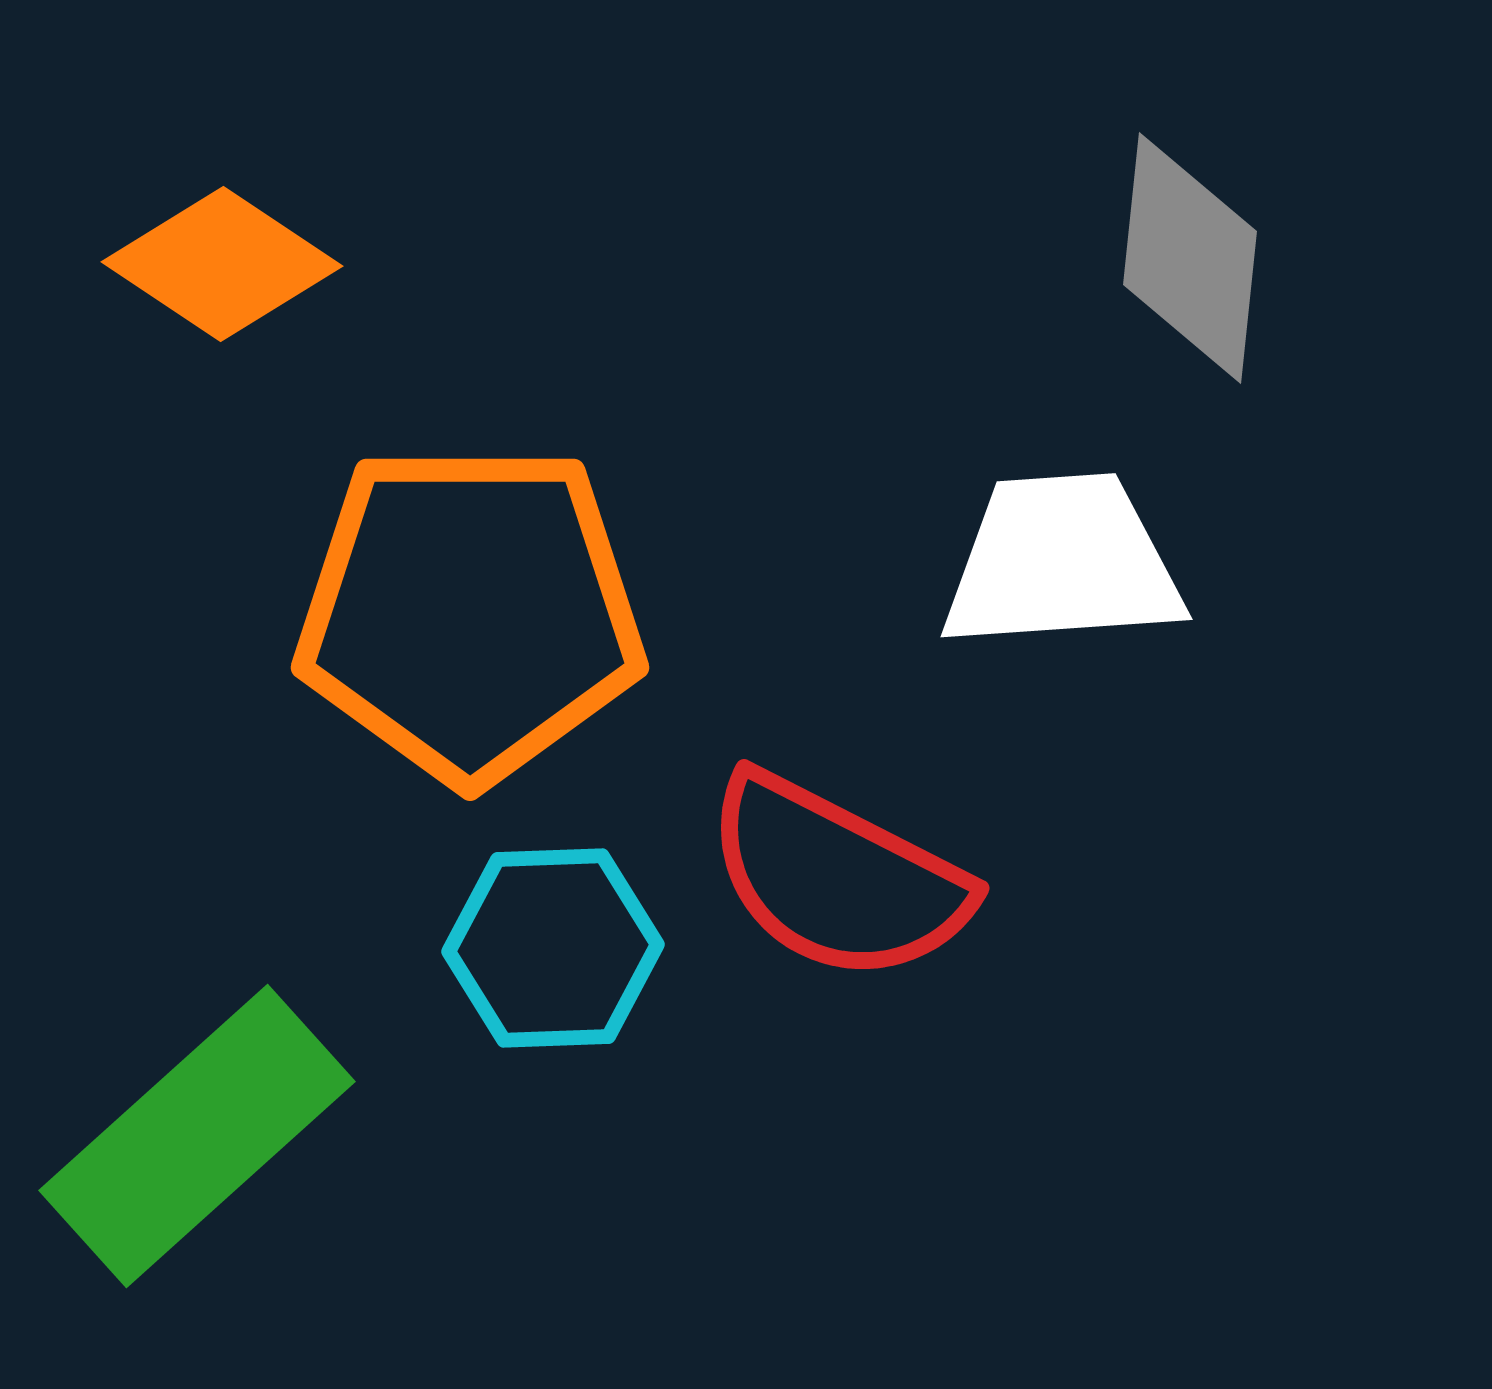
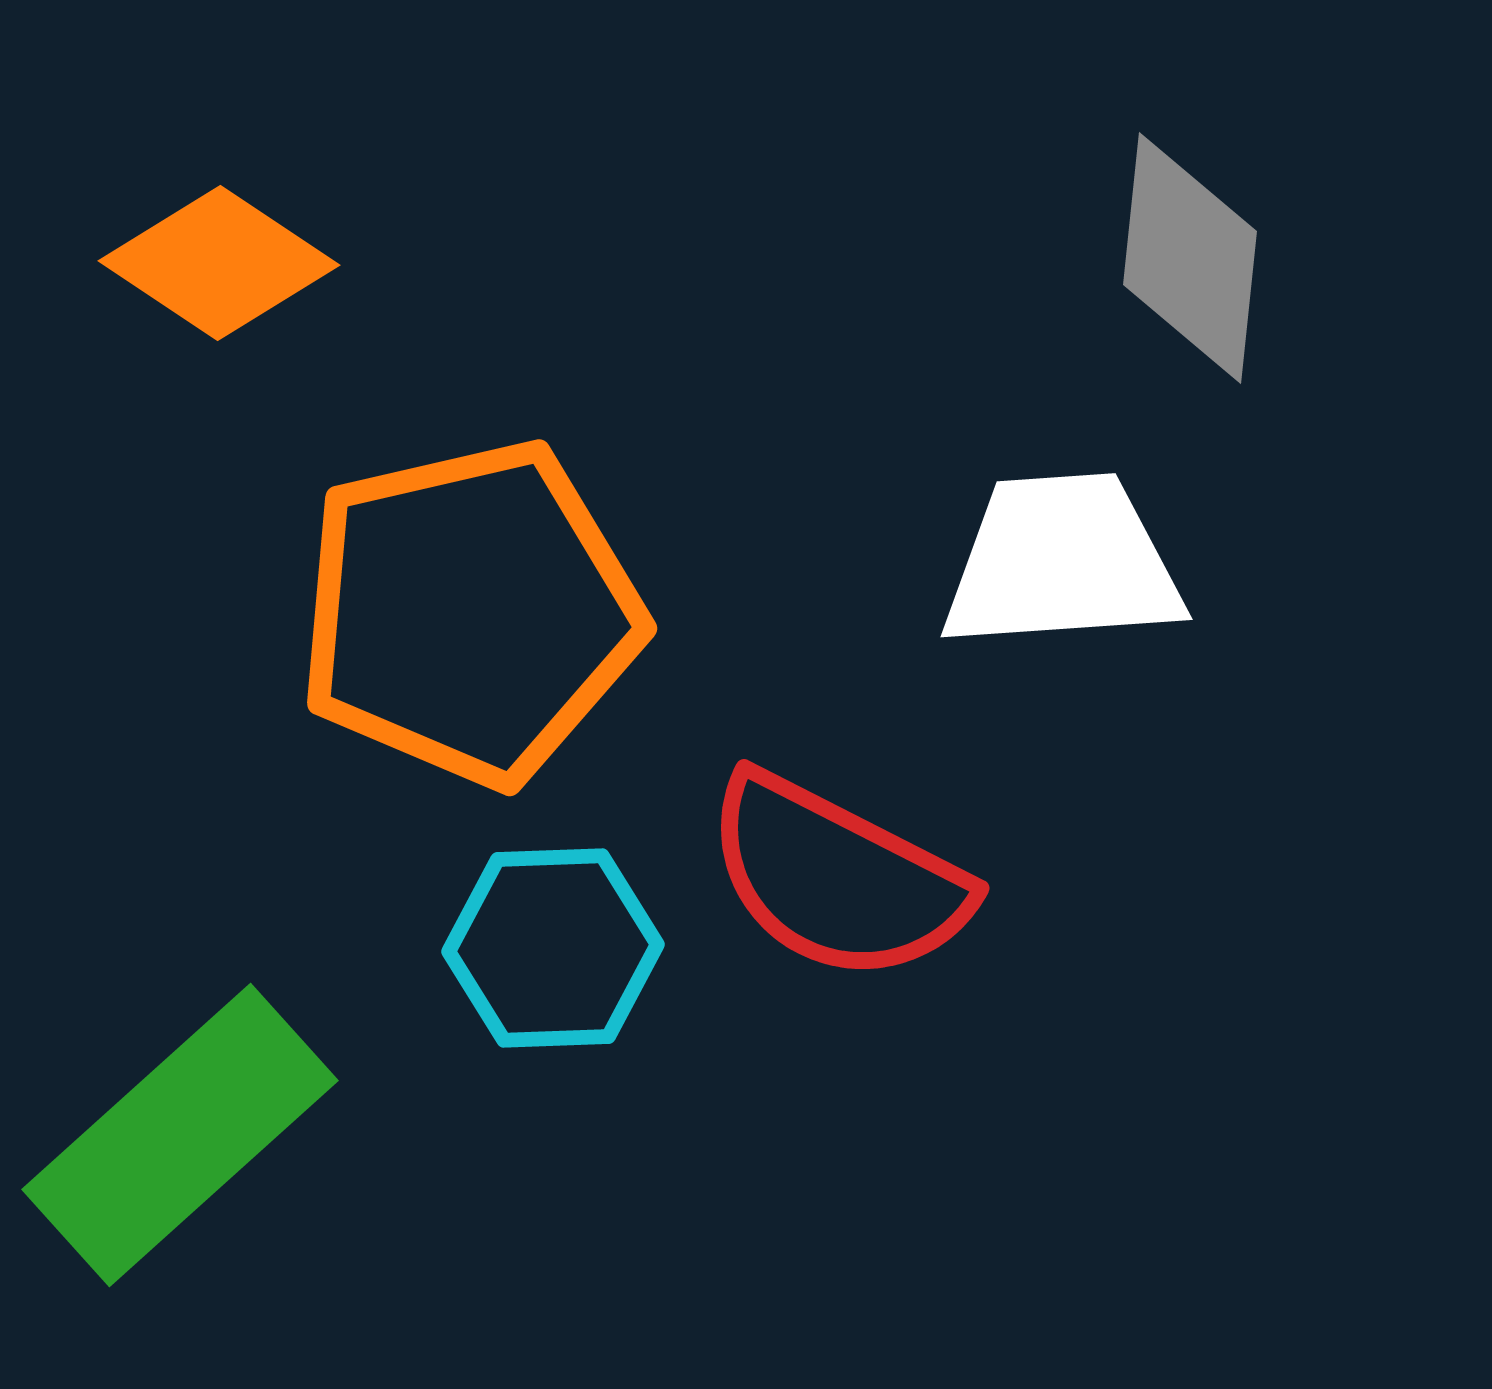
orange diamond: moved 3 px left, 1 px up
orange pentagon: rotated 13 degrees counterclockwise
green rectangle: moved 17 px left, 1 px up
